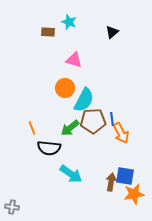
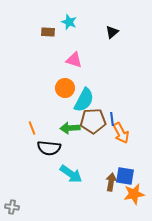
green arrow: rotated 36 degrees clockwise
